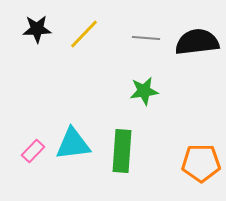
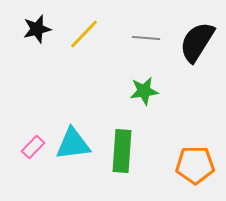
black star: rotated 12 degrees counterclockwise
black semicircle: rotated 51 degrees counterclockwise
pink rectangle: moved 4 px up
orange pentagon: moved 6 px left, 2 px down
